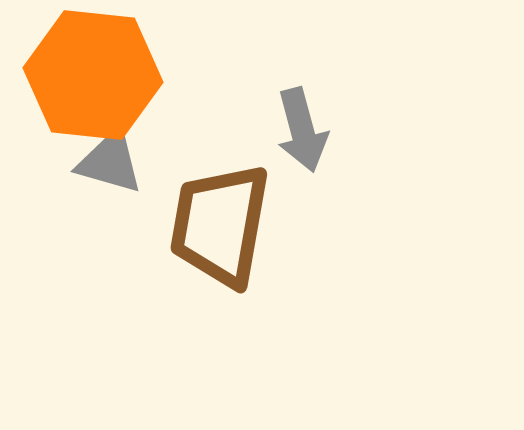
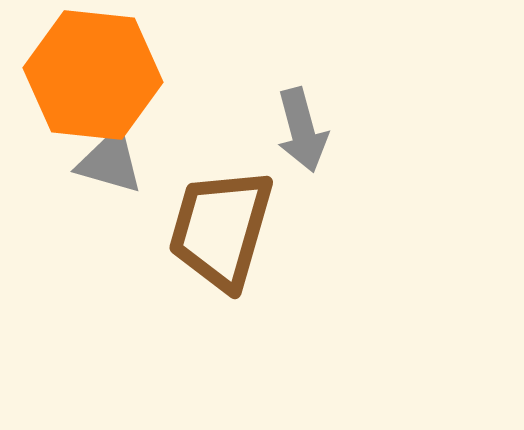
brown trapezoid: moved 1 px right, 4 px down; rotated 6 degrees clockwise
